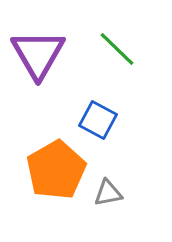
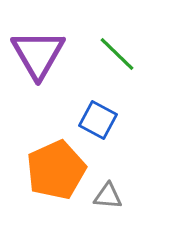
green line: moved 5 px down
orange pentagon: rotated 6 degrees clockwise
gray triangle: moved 3 px down; rotated 16 degrees clockwise
